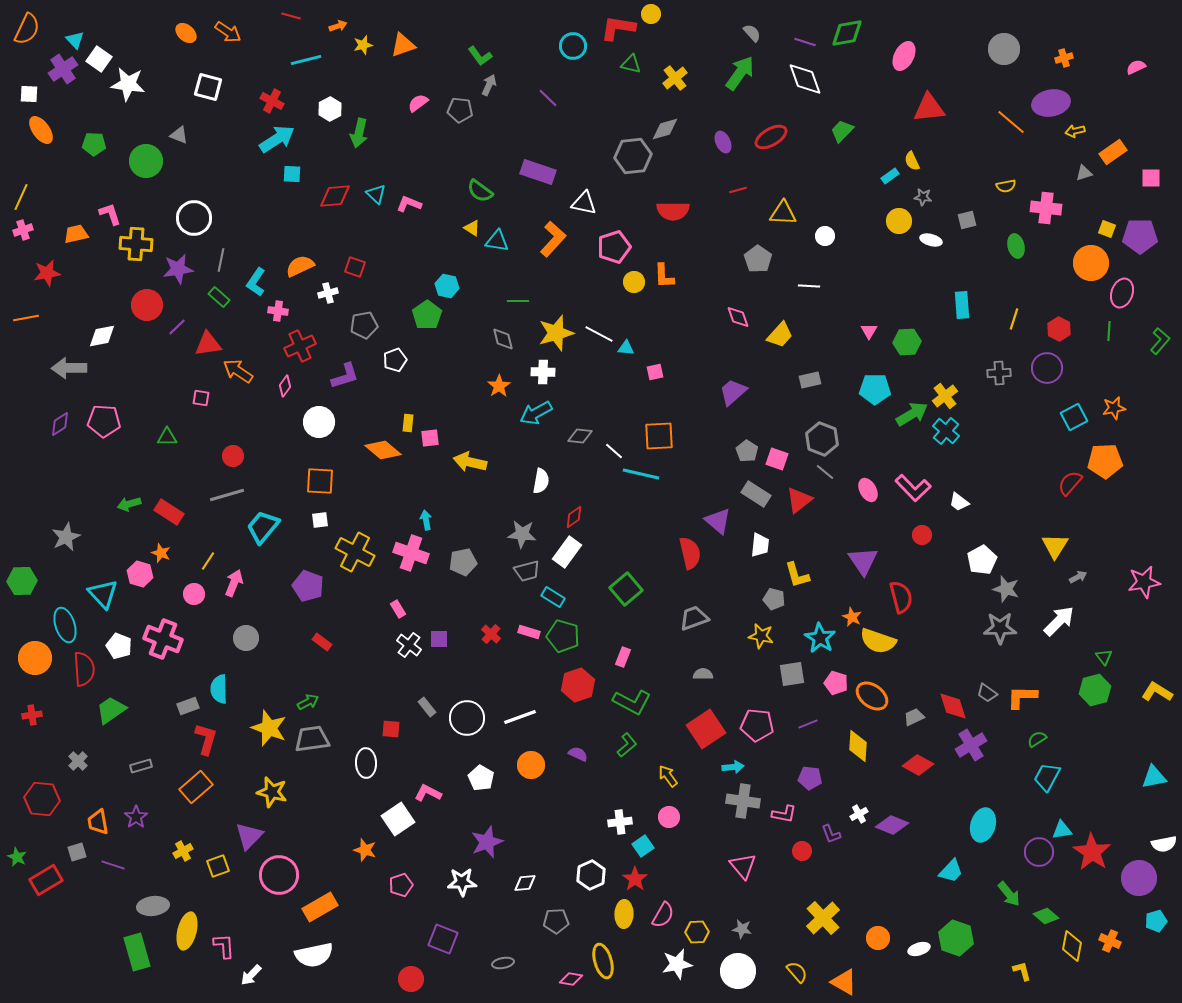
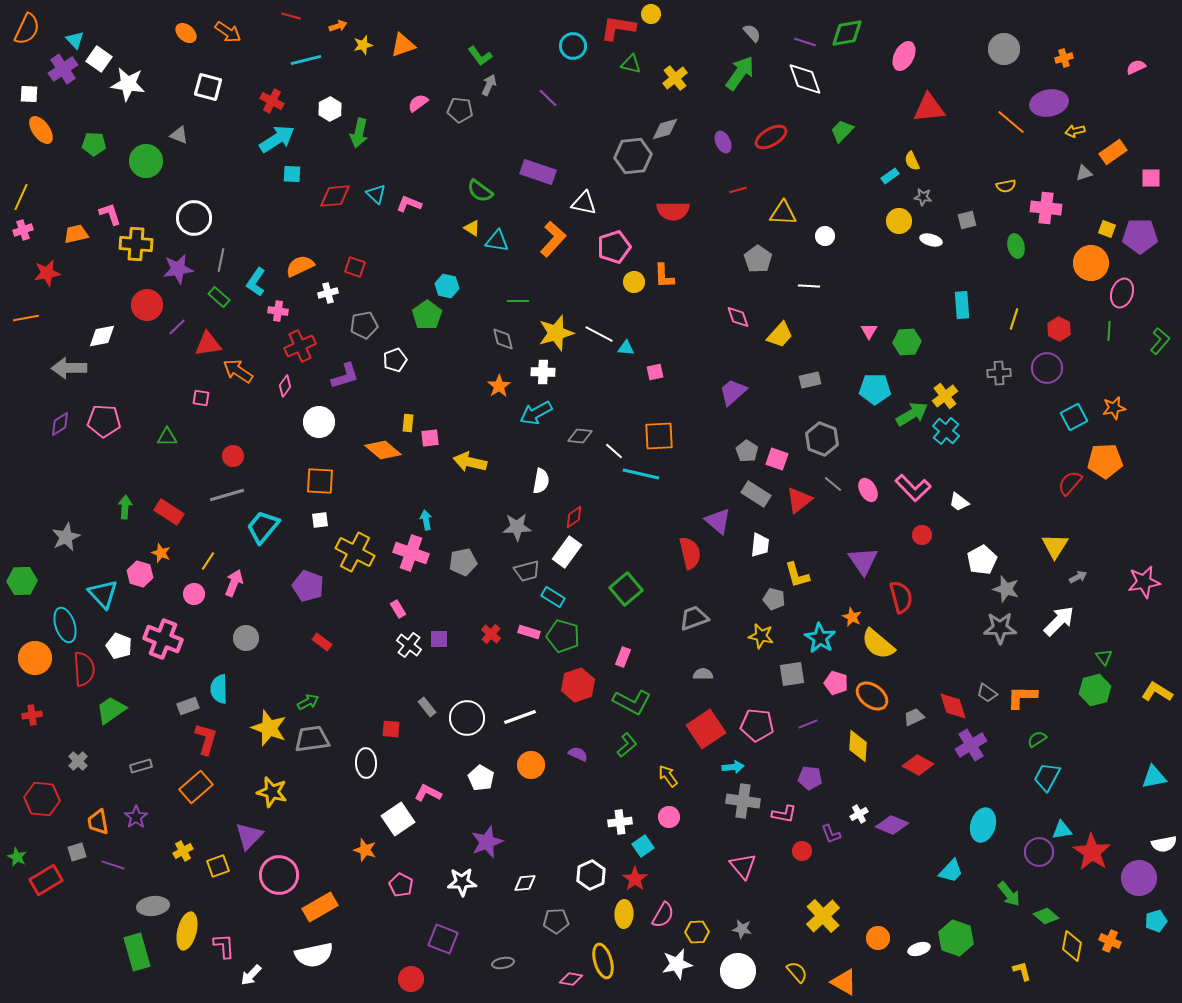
purple ellipse at (1051, 103): moved 2 px left
gray line at (825, 472): moved 8 px right, 12 px down
green arrow at (129, 504): moved 4 px left, 3 px down; rotated 110 degrees clockwise
gray star at (522, 534): moved 5 px left, 7 px up; rotated 8 degrees counterclockwise
yellow semicircle at (878, 641): moved 3 px down; rotated 21 degrees clockwise
pink pentagon at (401, 885): rotated 25 degrees counterclockwise
yellow cross at (823, 918): moved 2 px up
